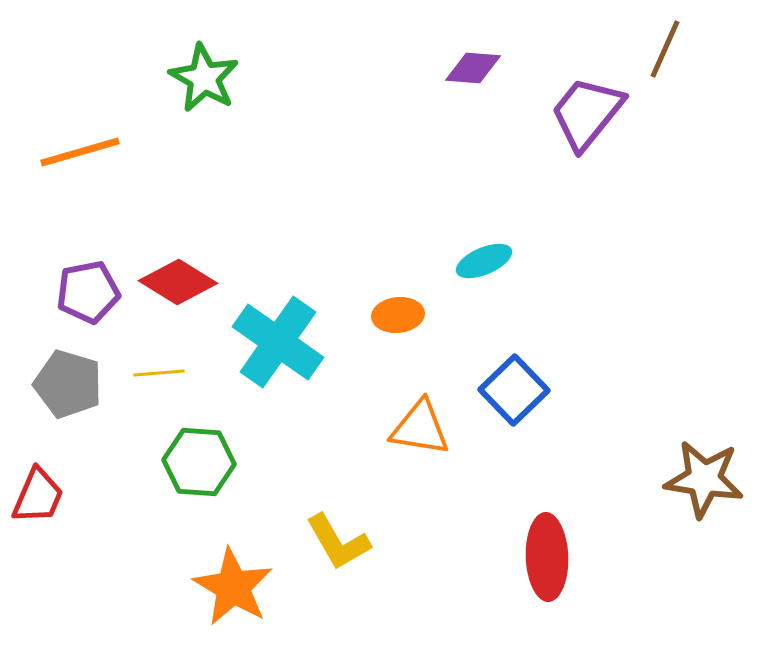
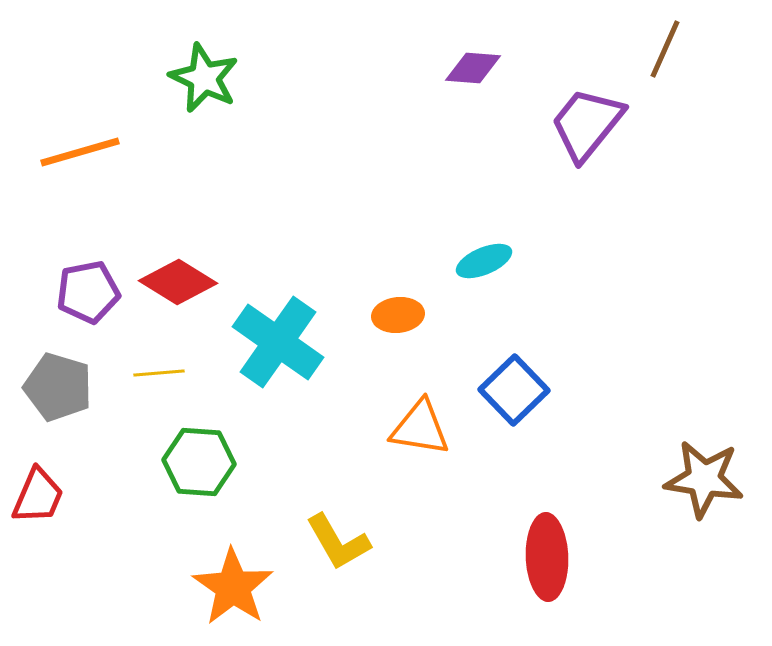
green star: rotated 4 degrees counterclockwise
purple trapezoid: moved 11 px down
gray pentagon: moved 10 px left, 3 px down
orange star: rotated 4 degrees clockwise
